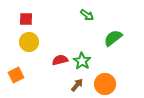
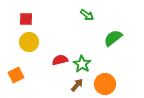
green star: moved 3 px down
